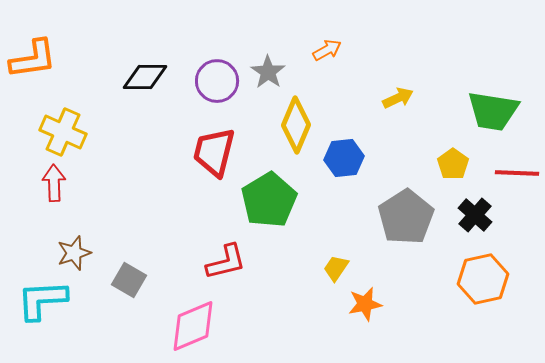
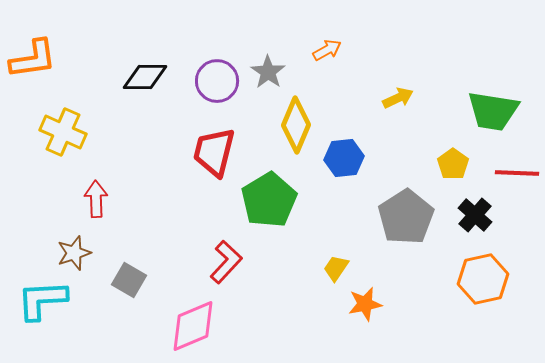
red arrow: moved 42 px right, 16 px down
red L-shape: rotated 33 degrees counterclockwise
